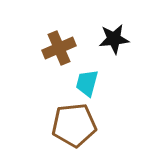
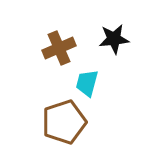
brown pentagon: moved 10 px left, 3 px up; rotated 12 degrees counterclockwise
